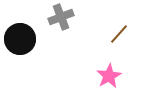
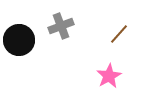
gray cross: moved 9 px down
black circle: moved 1 px left, 1 px down
